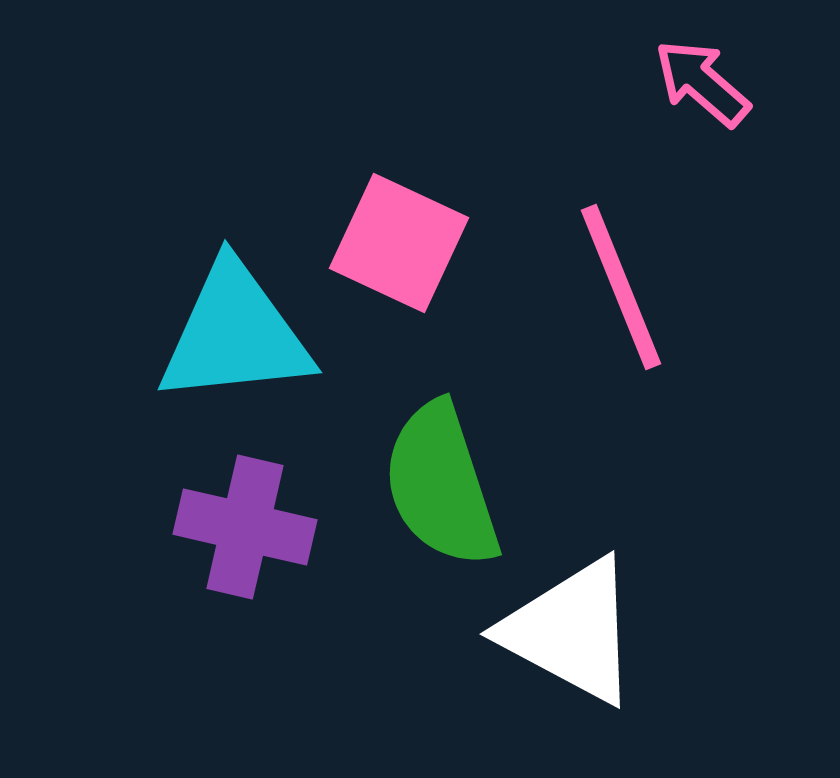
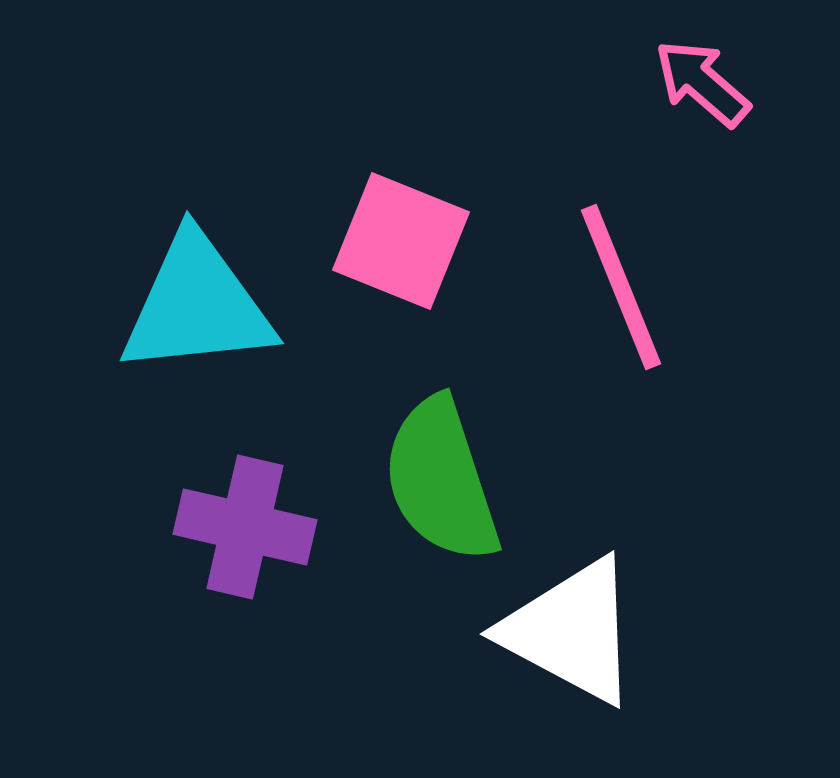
pink square: moved 2 px right, 2 px up; rotated 3 degrees counterclockwise
cyan triangle: moved 38 px left, 29 px up
green semicircle: moved 5 px up
